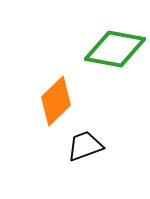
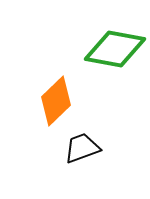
black trapezoid: moved 3 px left, 2 px down
